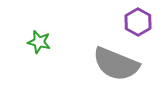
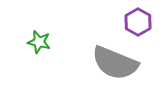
gray semicircle: moved 1 px left, 1 px up
